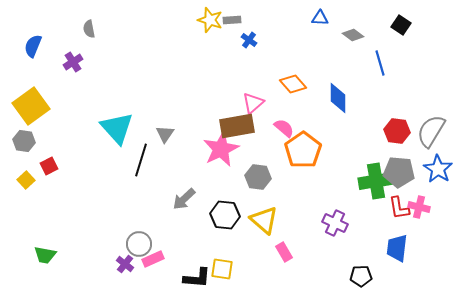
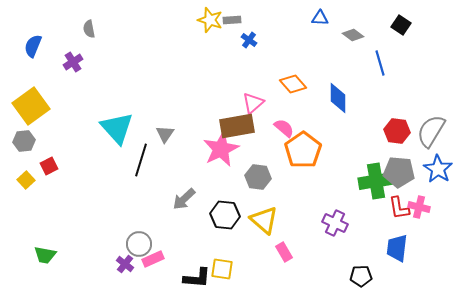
gray hexagon at (24, 141): rotated 15 degrees counterclockwise
